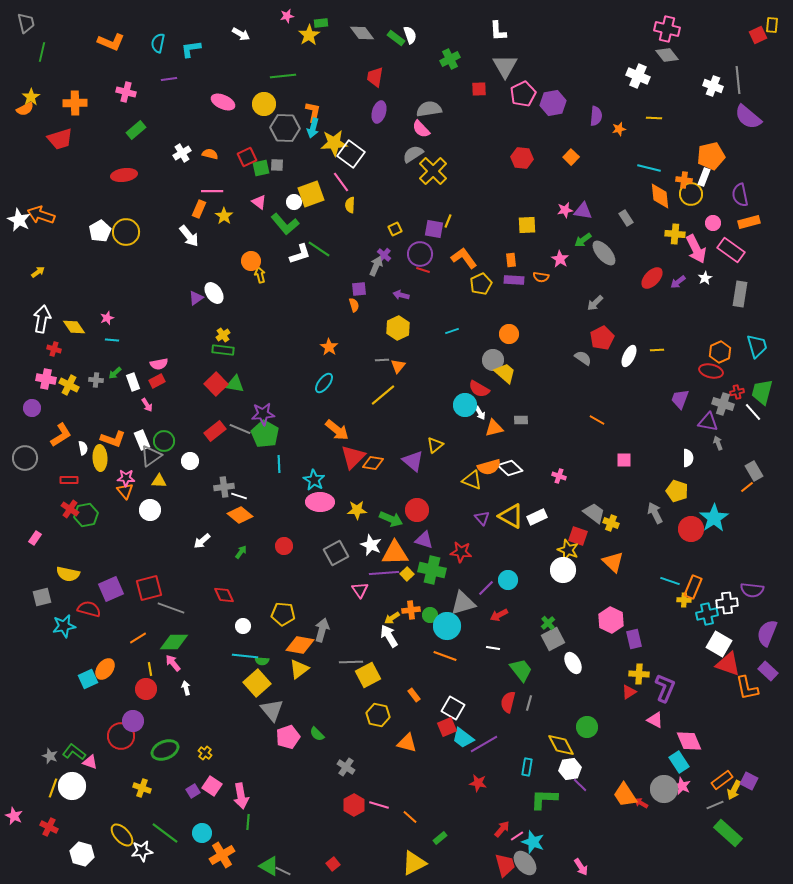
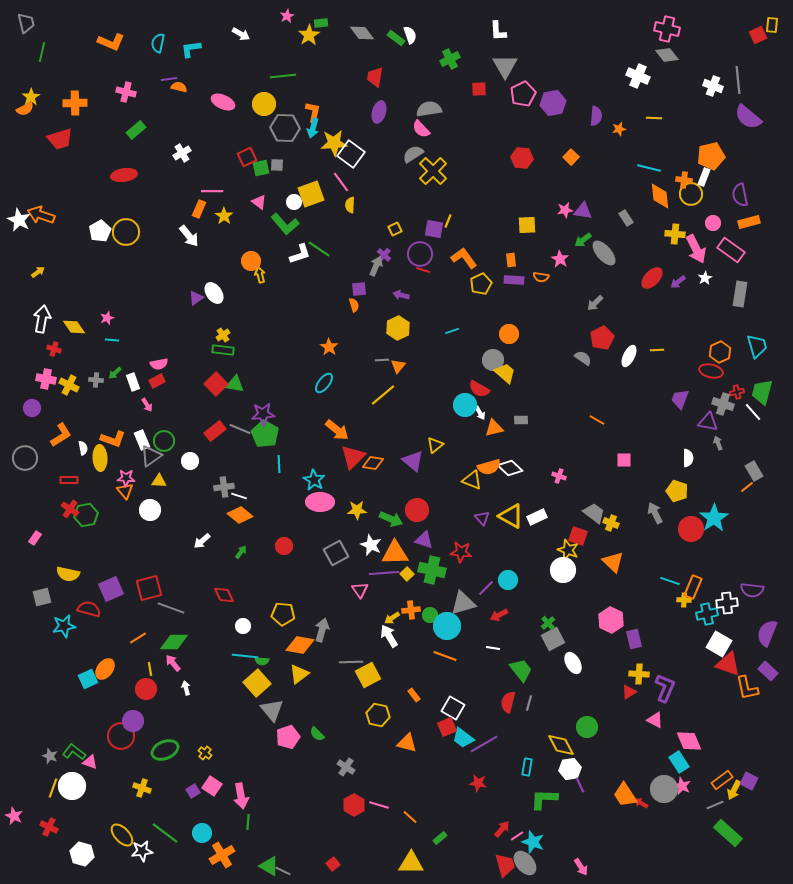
pink star at (287, 16): rotated 16 degrees counterclockwise
orange semicircle at (210, 154): moved 31 px left, 67 px up
yellow triangle at (299, 669): moved 5 px down
purple line at (580, 785): rotated 21 degrees clockwise
yellow triangle at (414, 863): moved 3 px left; rotated 28 degrees clockwise
